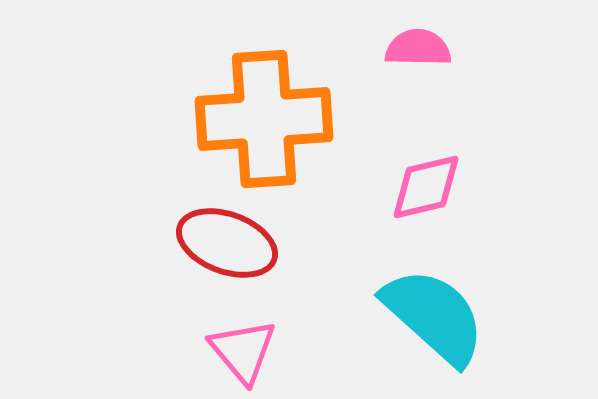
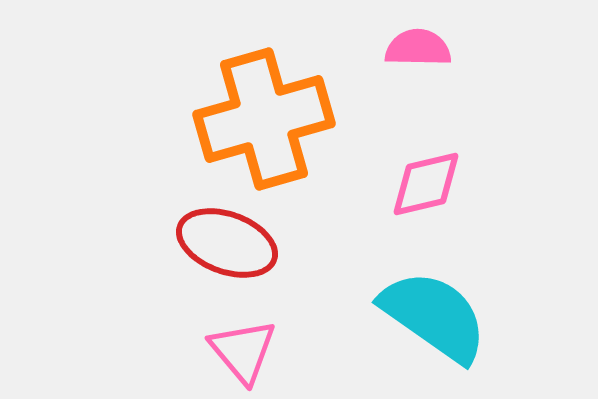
orange cross: rotated 12 degrees counterclockwise
pink diamond: moved 3 px up
cyan semicircle: rotated 7 degrees counterclockwise
